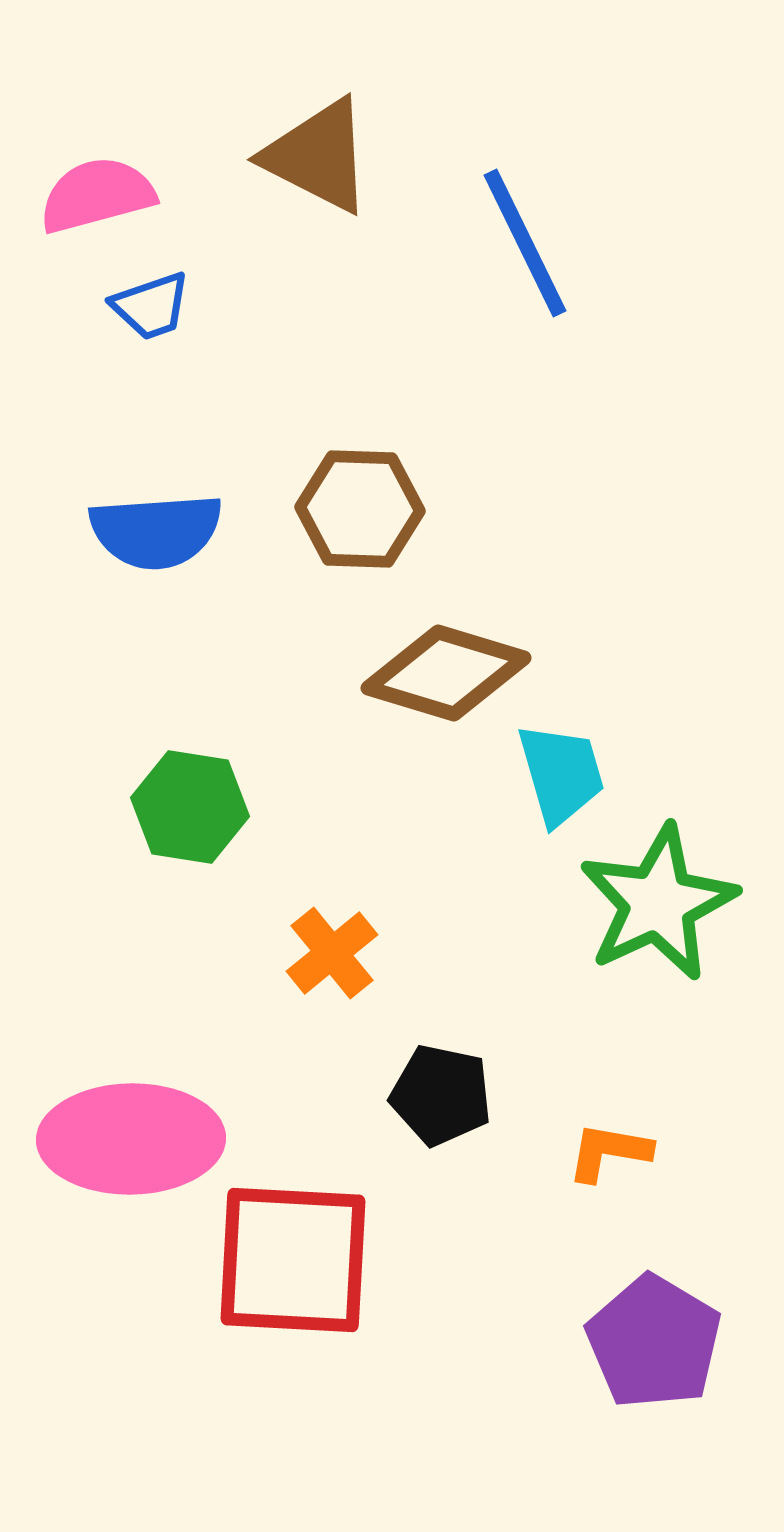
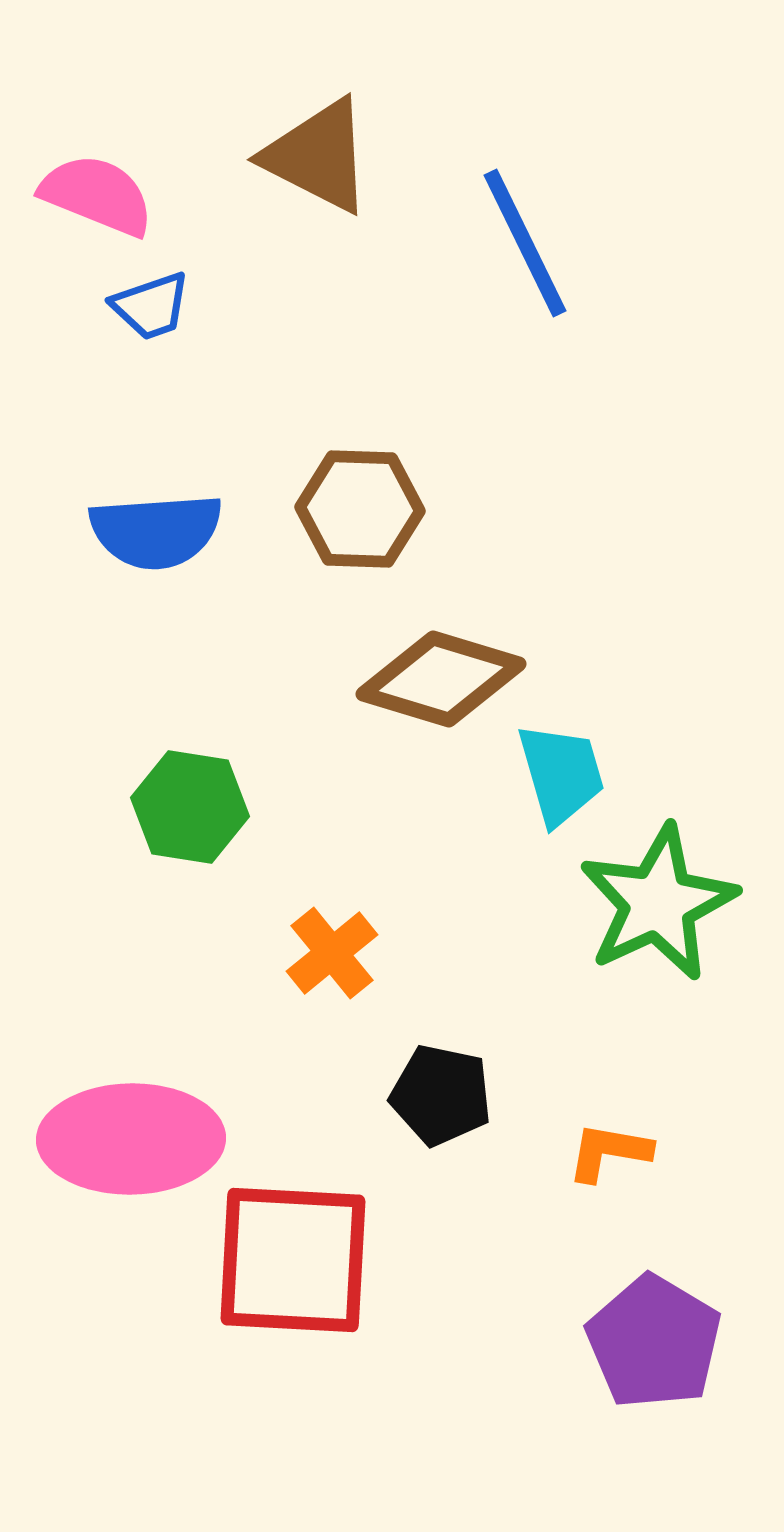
pink semicircle: rotated 37 degrees clockwise
brown diamond: moved 5 px left, 6 px down
